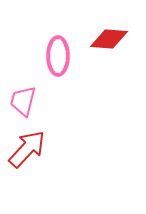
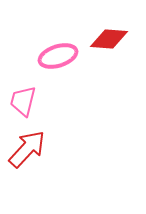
pink ellipse: rotated 72 degrees clockwise
